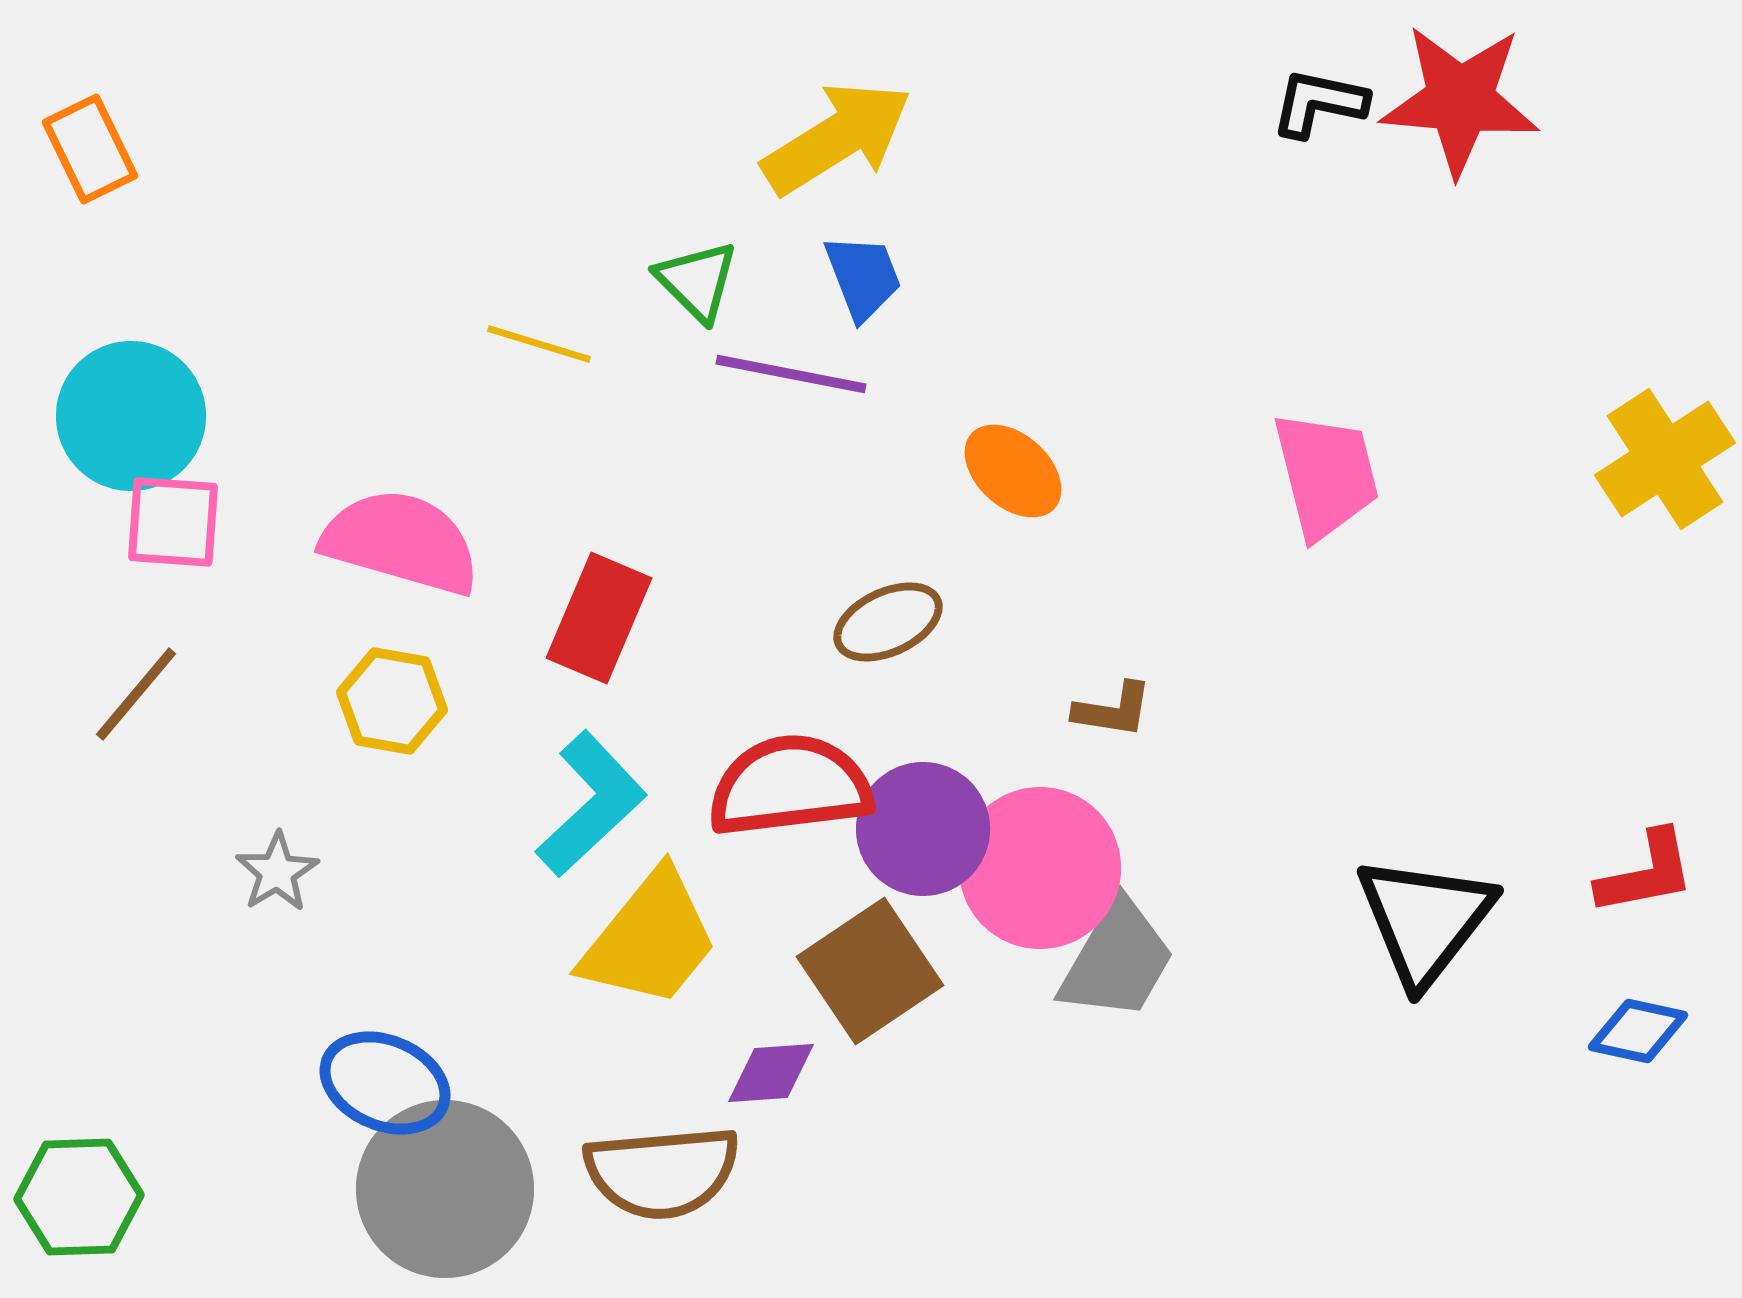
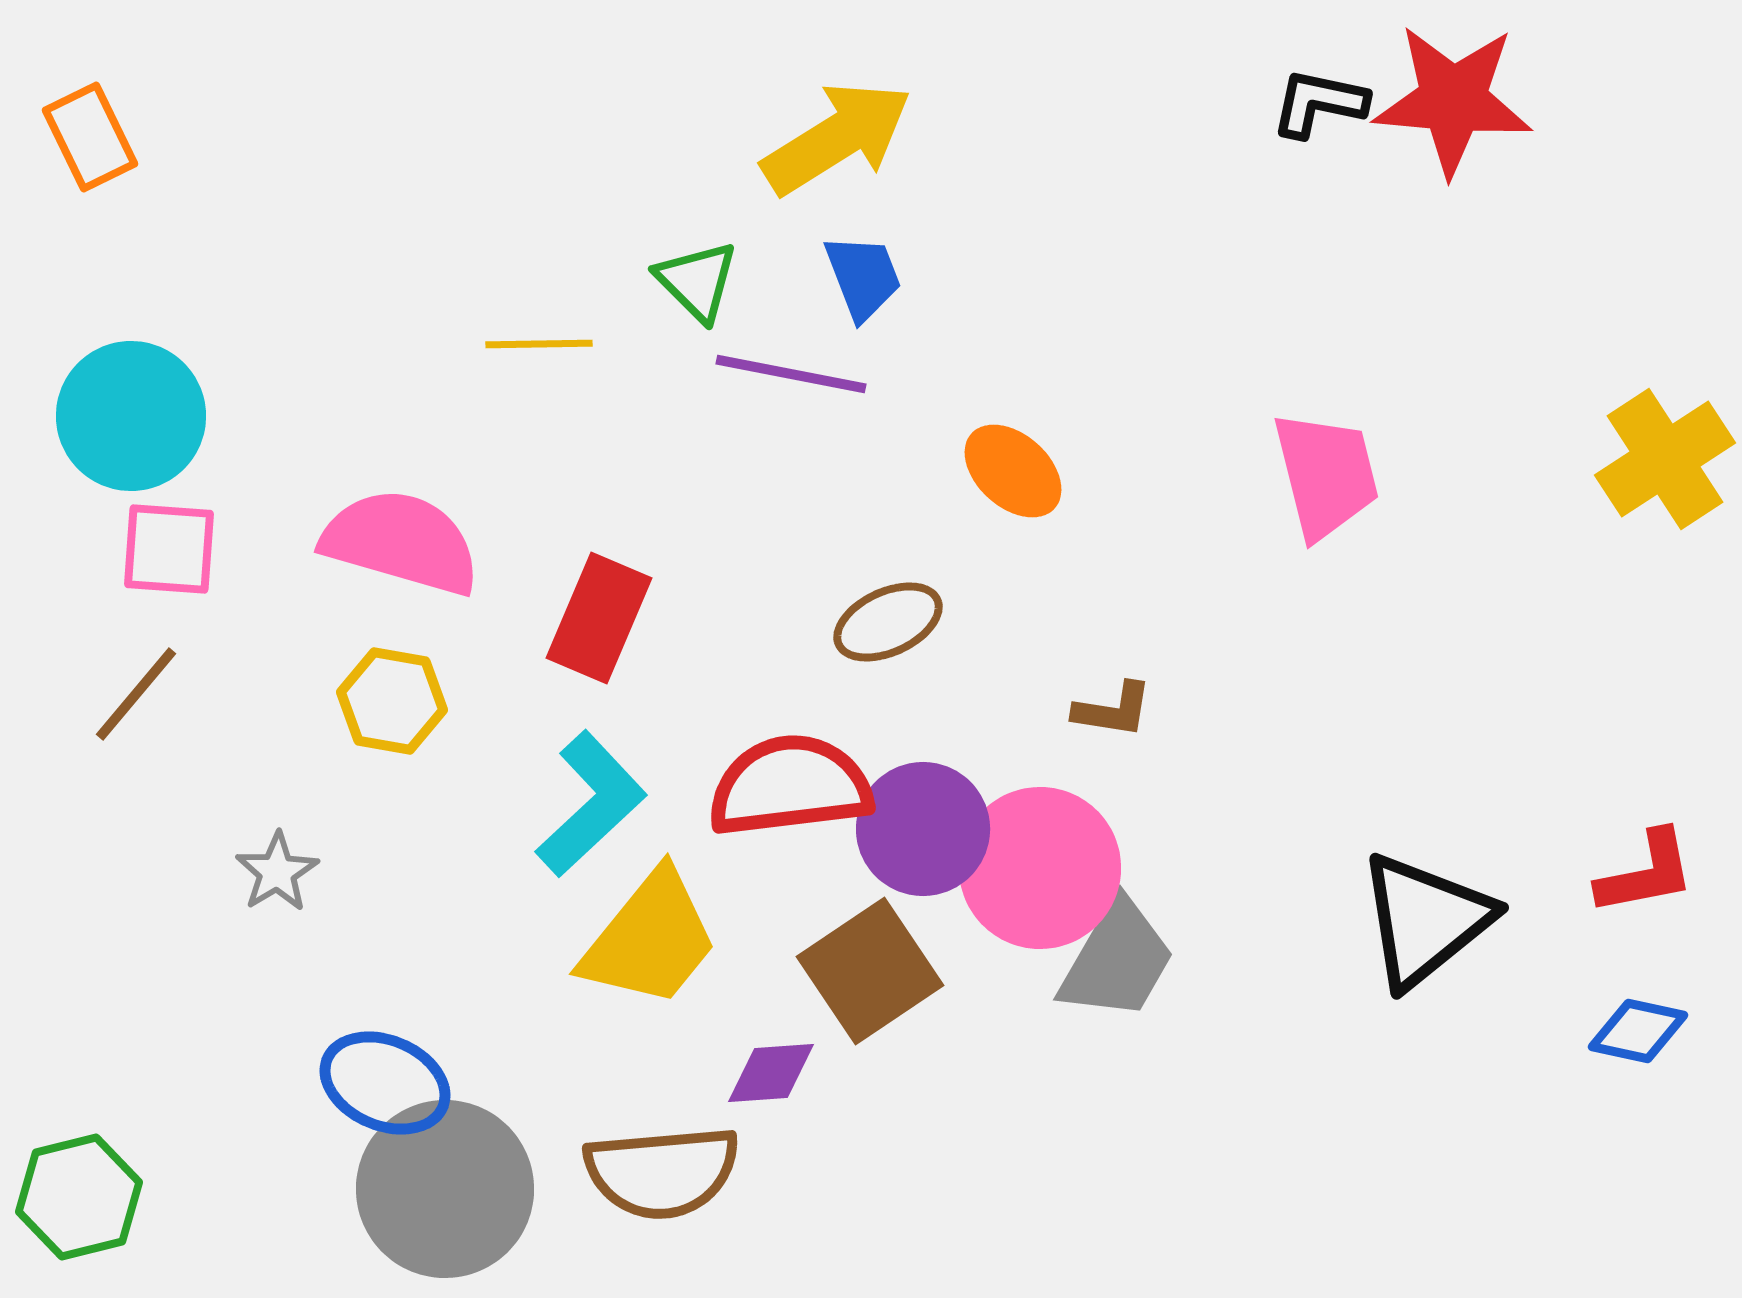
red star: moved 7 px left
orange rectangle: moved 12 px up
yellow line: rotated 18 degrees counterclockwise
pink square: moved 4 px left, 27 px down
black triangle: rotated 13 degrees clockwise
green hexagon: rotated 12 degrees counterclockwise
